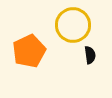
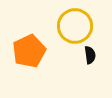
yellow circle: moved 2 px right, 1 px down
